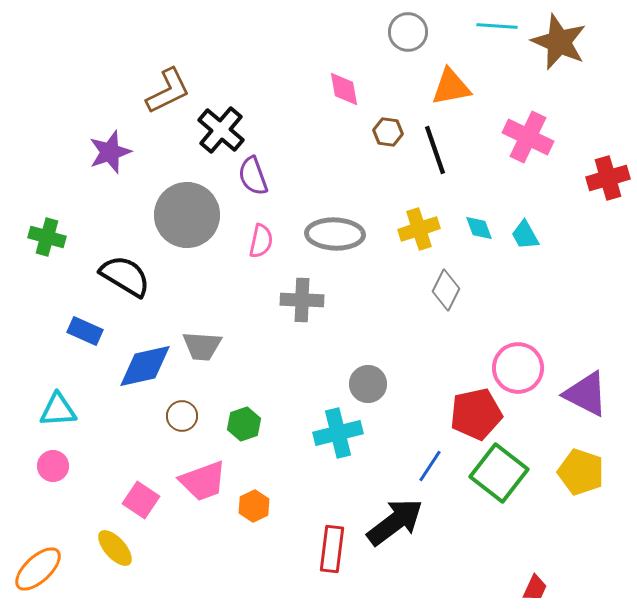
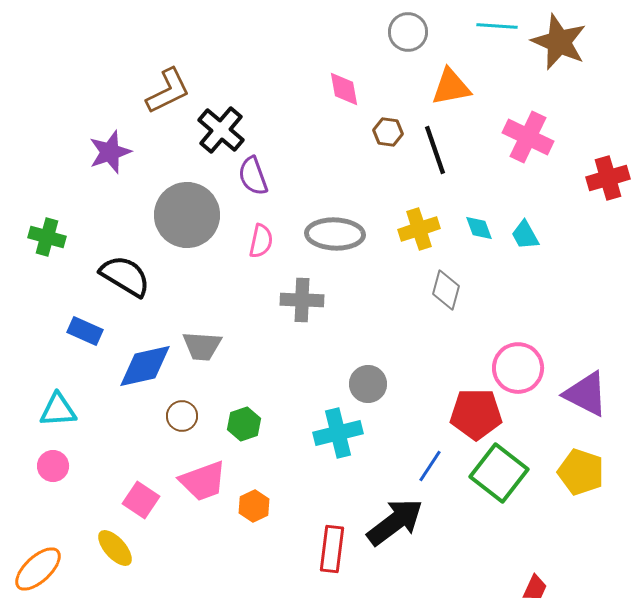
gray diamond at (446, 290): rotated 12 degrees counterclockwise
red pentagon at (476, 414): rotated 12 degrees clockwise
